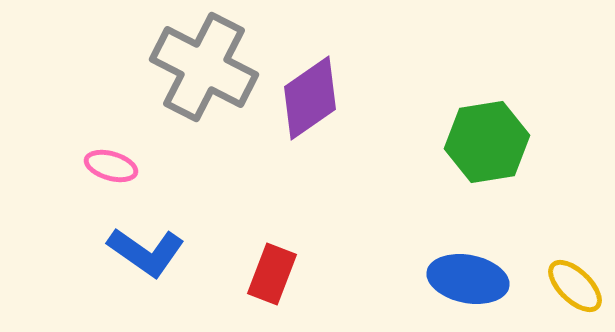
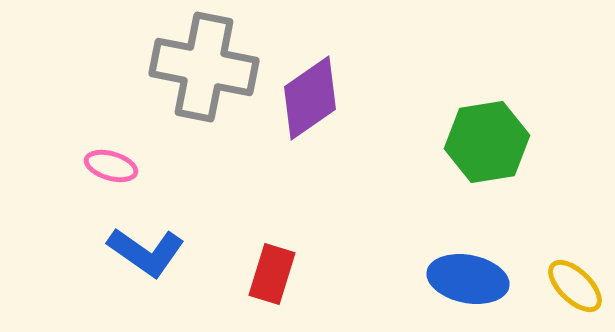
gray cross: rotated 16 degrees counterclockwise
red rectangle: rotated 4 degrees counterclockwise
